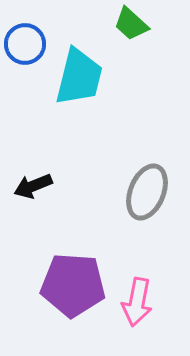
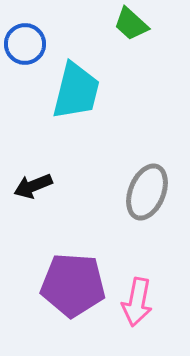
cyan trapezoid: moved 3 px left, 14 px down
